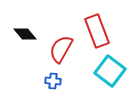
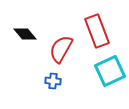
cyan square: rotated 28 degrees clockwise
